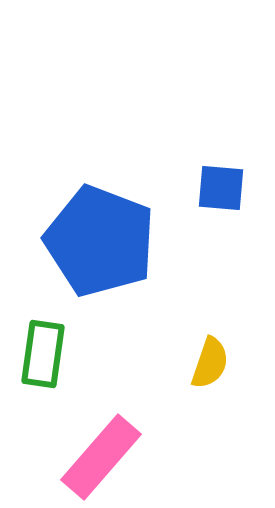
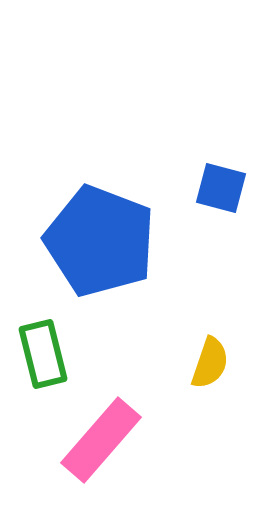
blue square: rotated 10 degrees clockwise
green rectangle: rotated 22 degrees counterclockwise
pink rectangle: moved 17 px up
